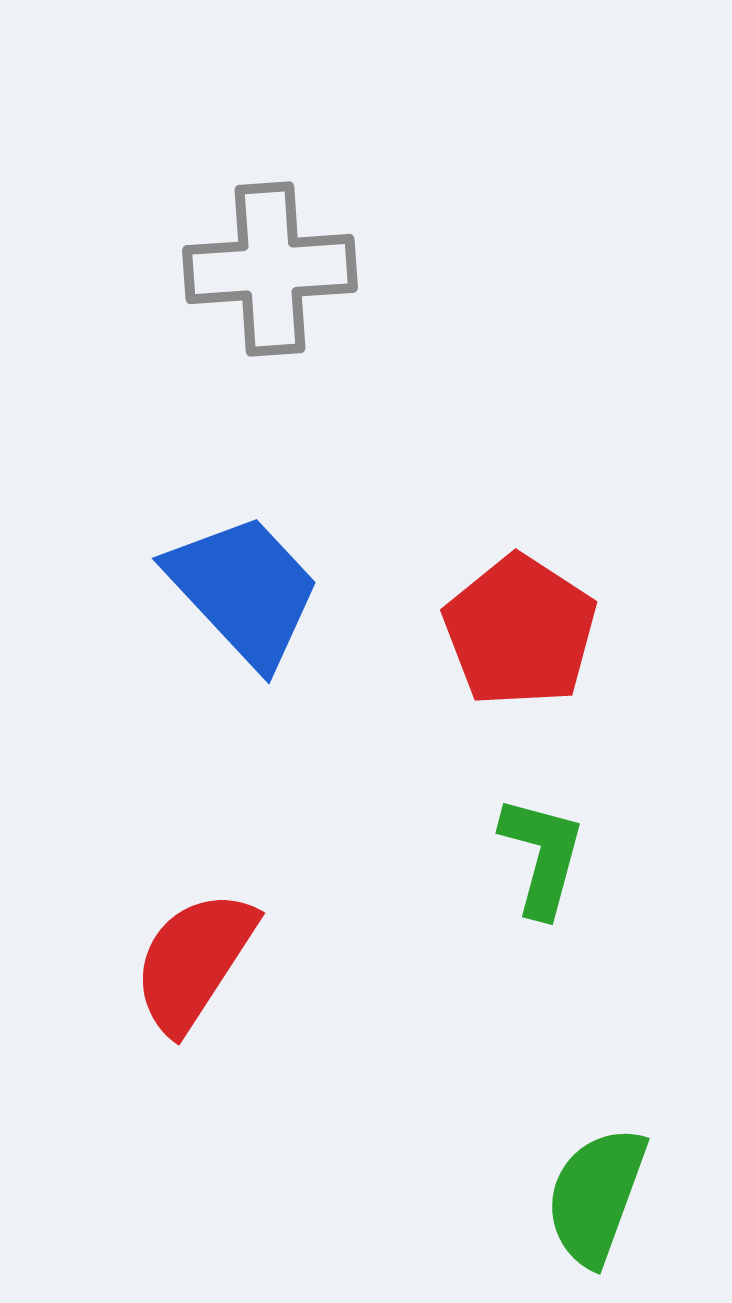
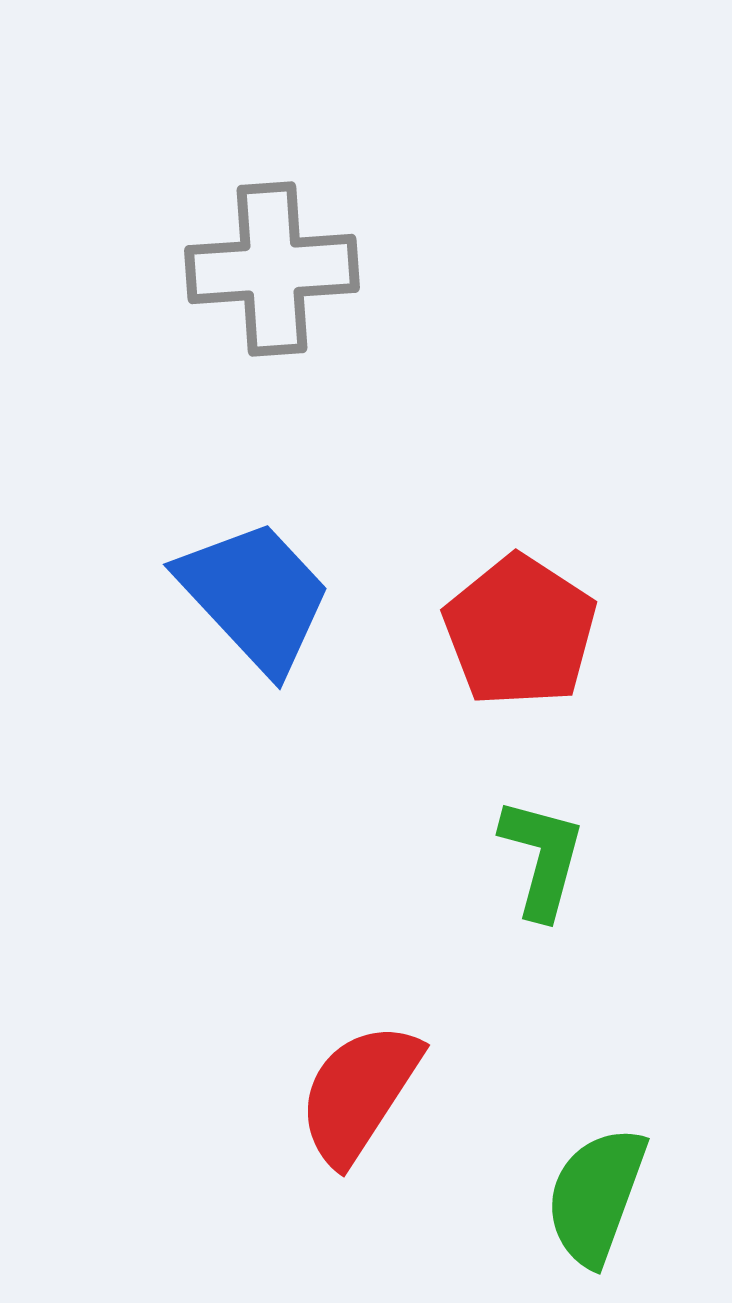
gray cross: moved 2 px right
blue trapezoid: moved 11 px right, 6 px down
green L-shape: moved 2 px down
red semicircle: moved 165 px right, 132 px down
